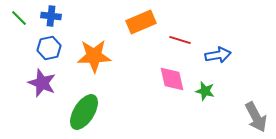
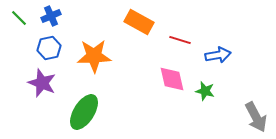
blue cross: rotated 30 degrees counterclockwise
orange rectangle: moved 2 px left; rotated 52 degrees clockwise
